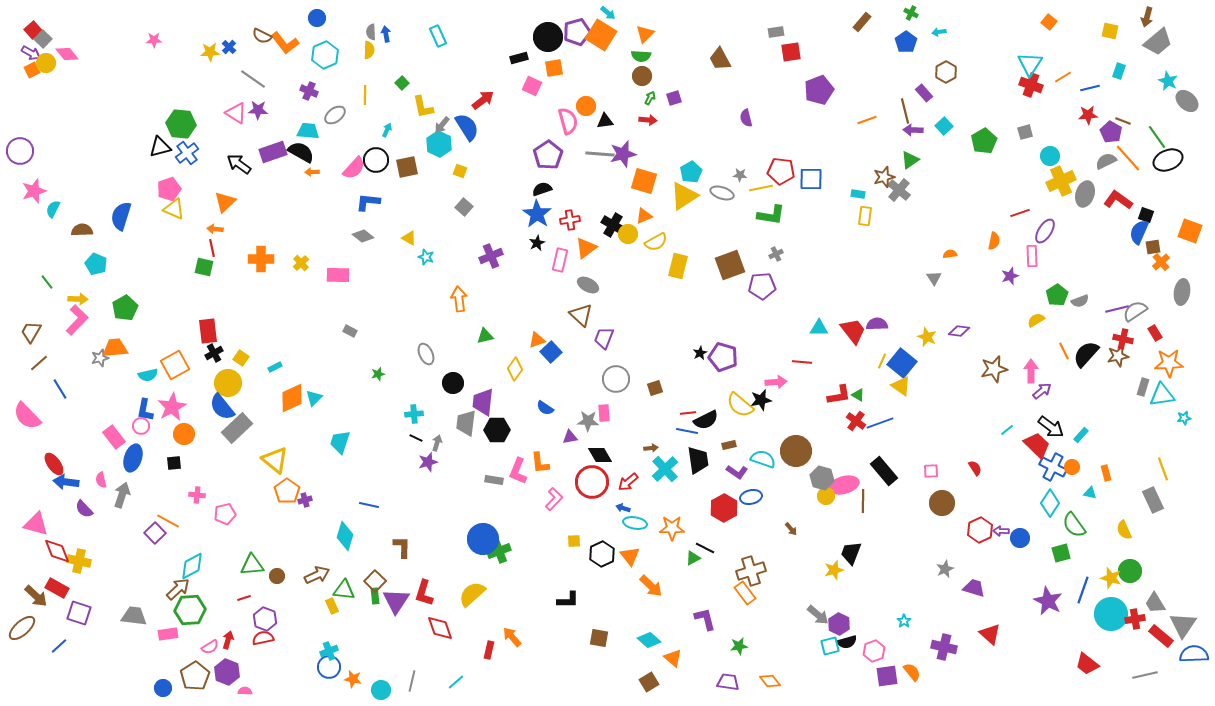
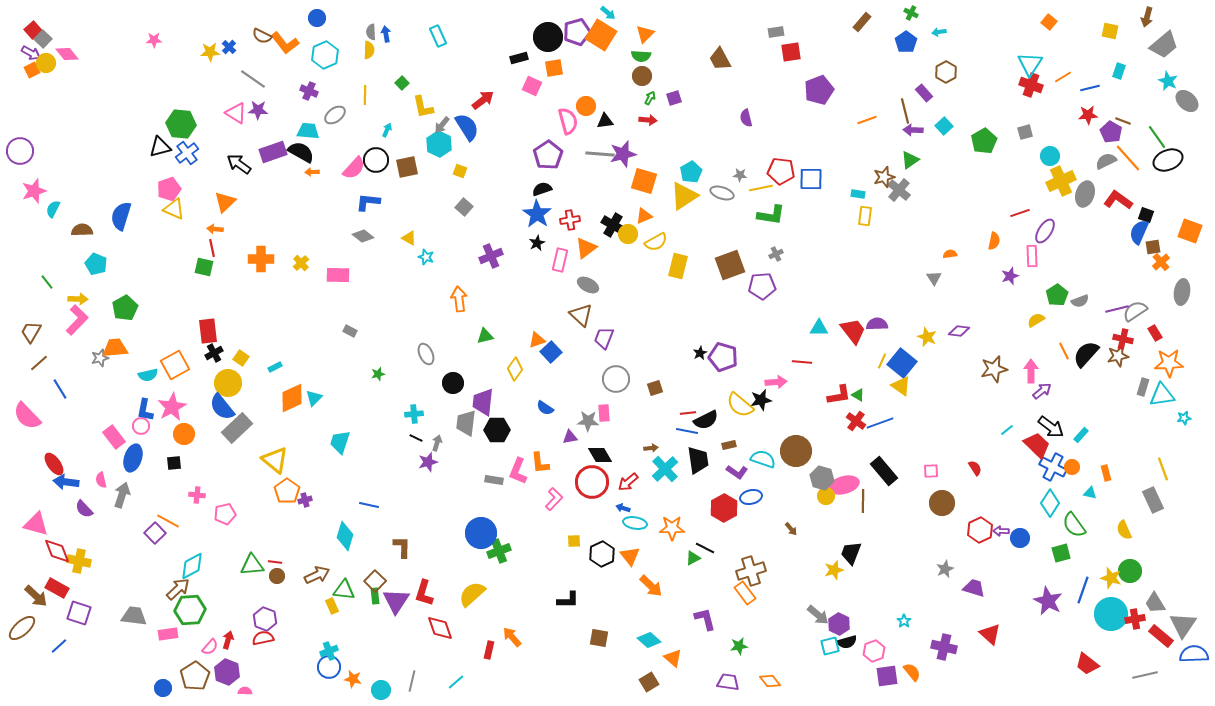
gray trapezoid at (1158, 42): moved 6 px right, 3 px down
blue circle at (483, 539): moved 2 px left, 6 px up
red line at (244, 598): moved 31 px right, 36 px up; rotated 24 degrees clockwise
pink semicircle at (210, 647): rotated 18 degrees counterclockwise
